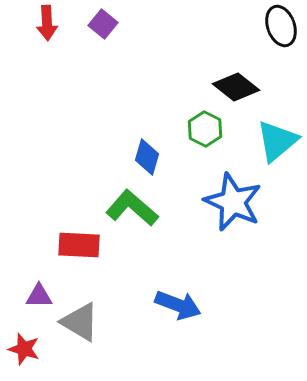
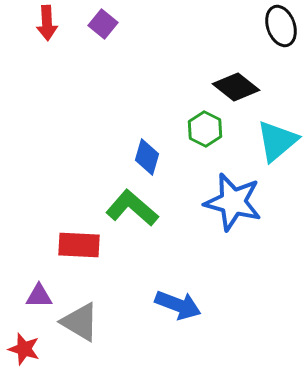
blue star: rotated 10 degrees counterclockwise
